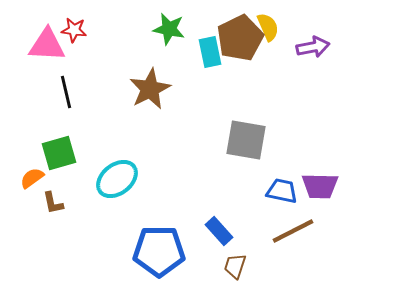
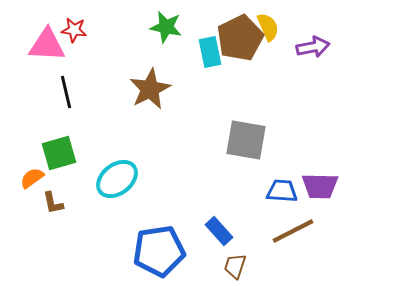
green star: moved 3 px left, 2 px up
blue trapezoid: rotated 8 degrees counterclockwise
blue pentagon: rotated 9 degrees counterclockwise
